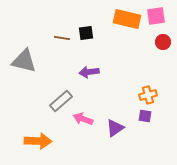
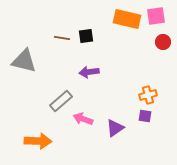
black square: moved 3 px down
